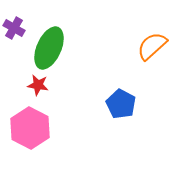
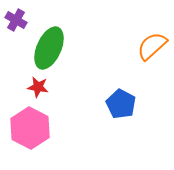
purple cross: moved 2 px right, 8 px up
red star: moved 2 px down
